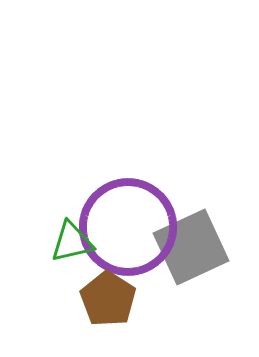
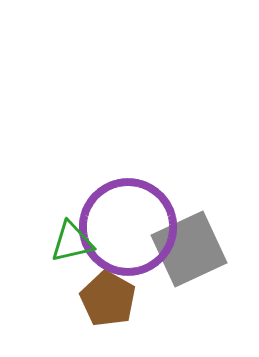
gray square: moved 2 px left, 2 px down
brown pentagon: rotated 4 degrees counterclockwise
